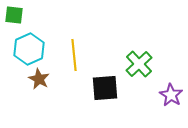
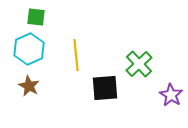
green square: moved 22 px right, 2 px down
yellow line: moved 2 px right
brown star: moved 10 px left, 7 px down
